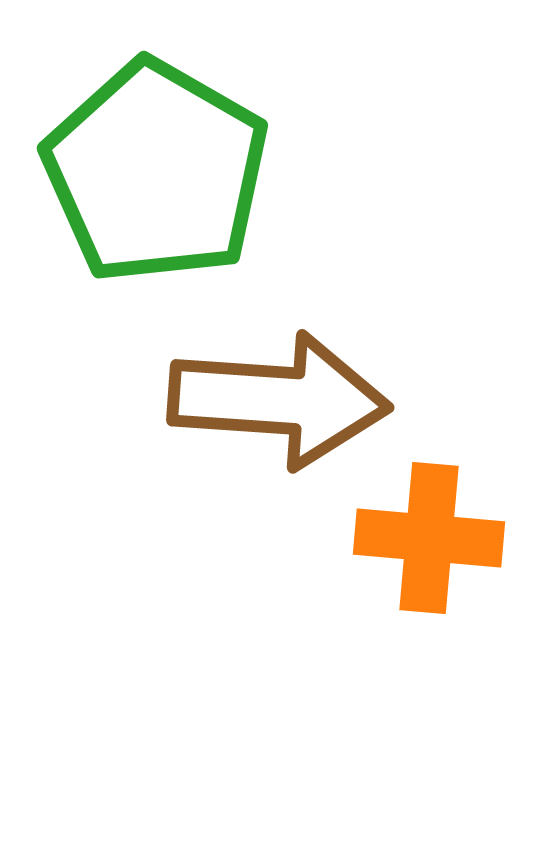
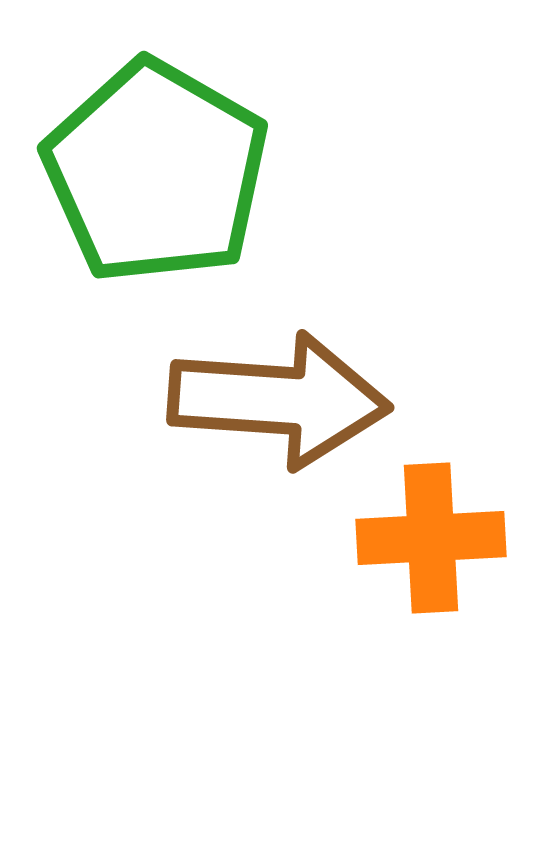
orange cross: moved 2 px right; rotated 8 degrees counterclockwise
